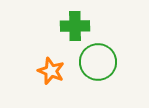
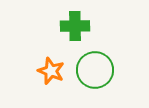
green circle: moved 3 px left, 8 px down
